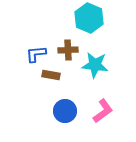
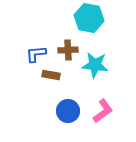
cyan hexagon: rotated 12 degrees counterclockwise
blue circle: moved 3 px right
